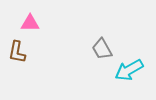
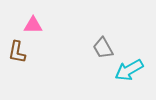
pink triangle: moved 3 px right, 2 px down
gray trapezoid: moved 1 px right, 1 px up
